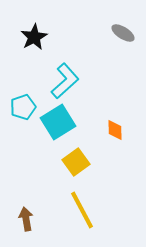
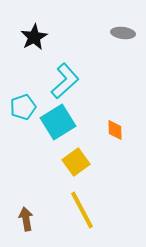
gray ellipse: rotated 25 degrees counterclockwise
